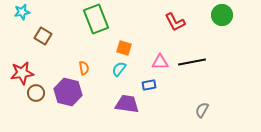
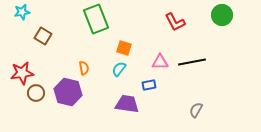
gray semicircle: moved 6 px left
